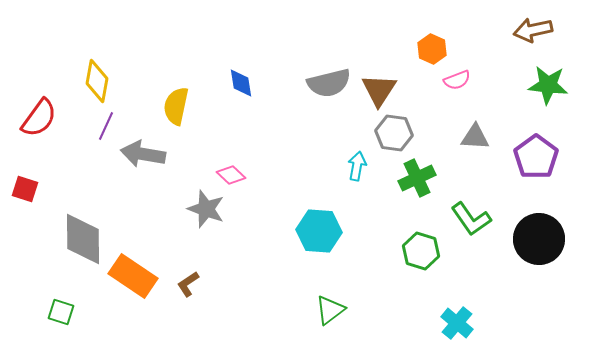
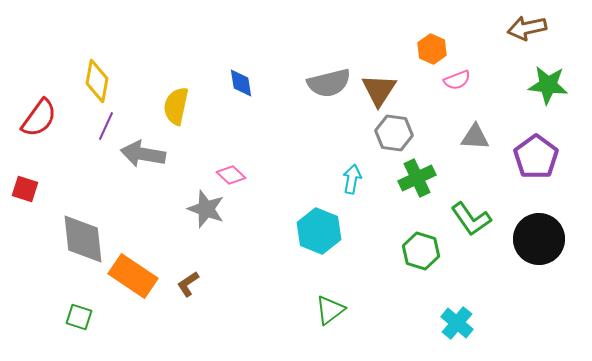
brown arrow: moved 6 px left, 2 px up
cyan arrow: moved 5 px left, 13 px down
cyan hexagon: rotated 18 degrees clockwise
gray diamond: rotated 6 degrees counterclockwise
green square: moved 18 px right, 5 px down
